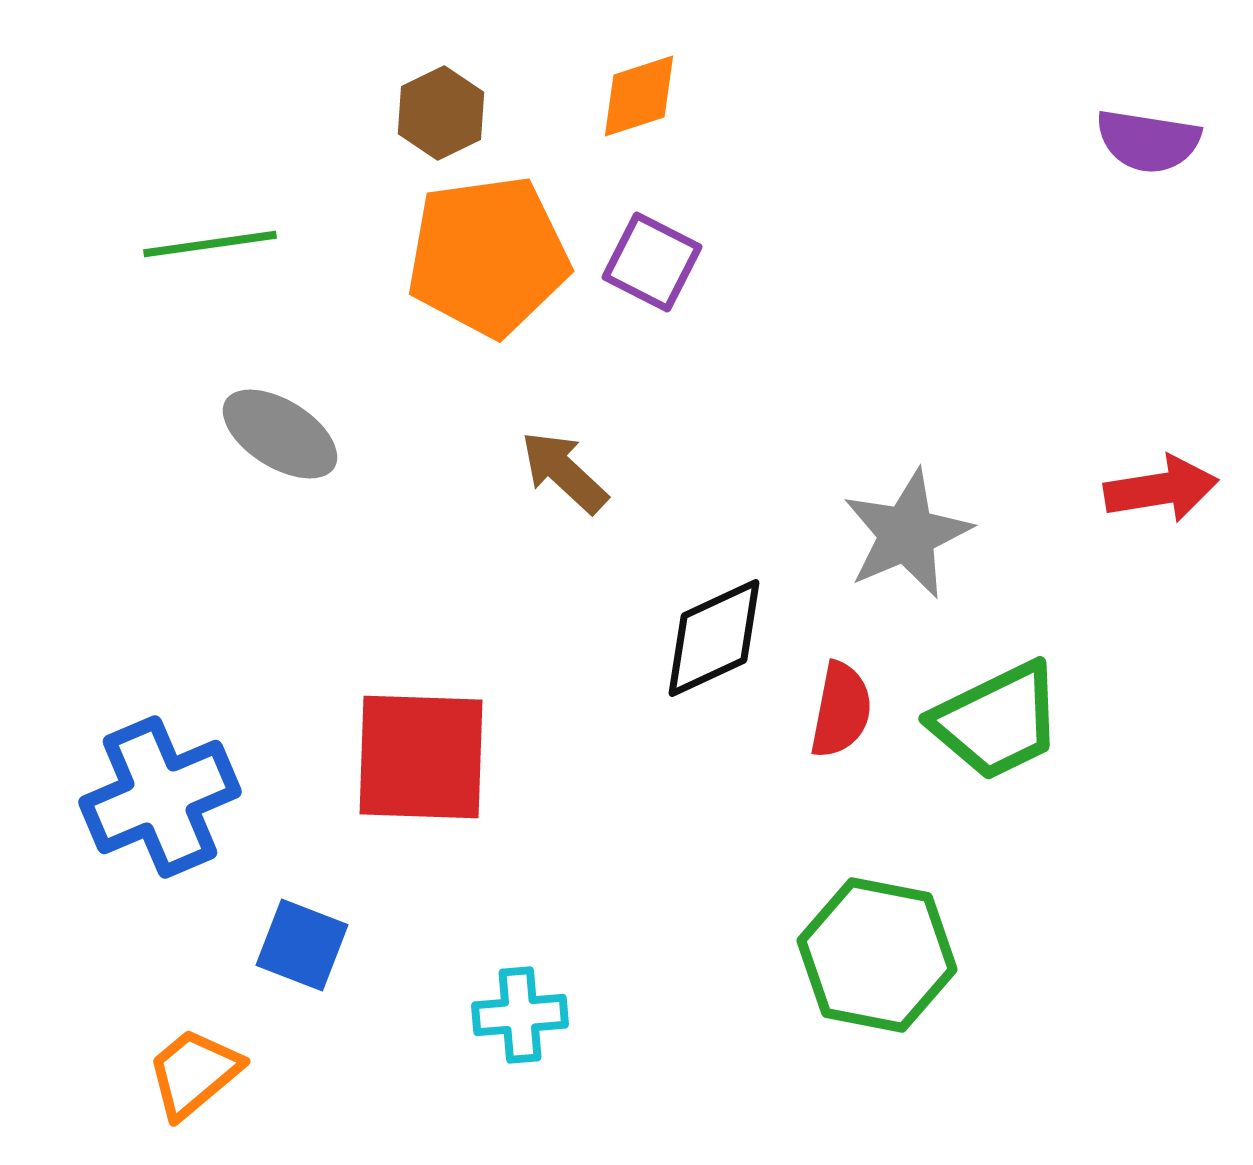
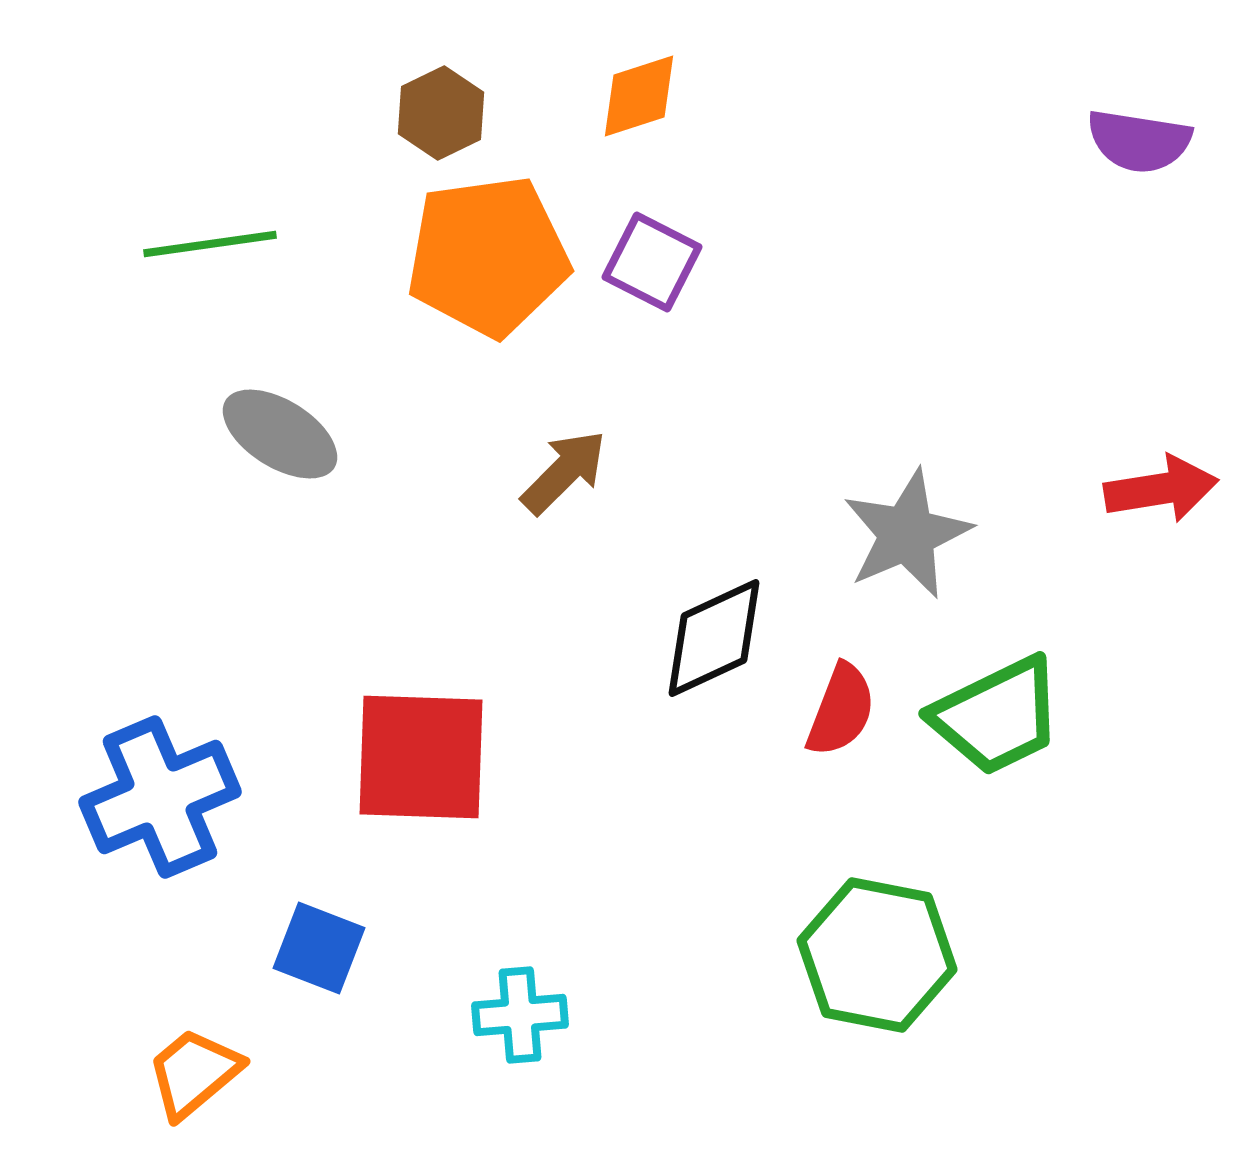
purple semicircle: moved 9 px left
brown arrow: rotated 92 degrees clockwise
red semicircle: rotated 10 degrees clockwise
green trapezoid: moved 5 px up
blue square: moved 17 px right, 3 px down
